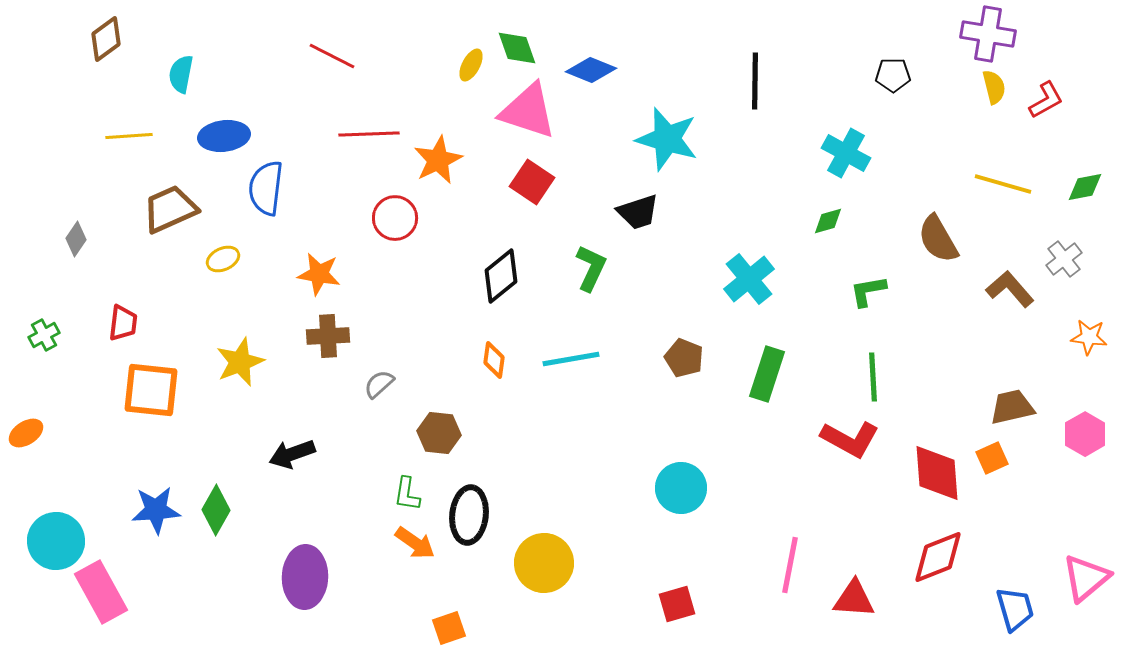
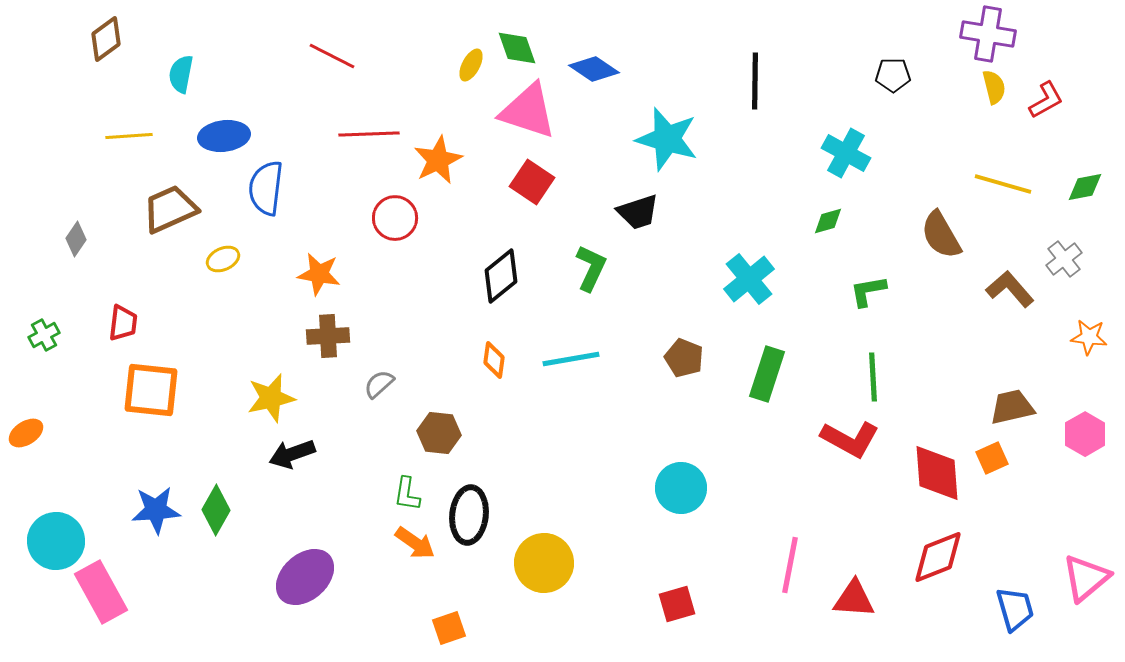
blue diamond at (591, 70): moved 3 px right, 1 px up; rotated 12 degrees clockwise
brown semicircle at (938, 239): moved 3 px right, 4 px up
yellow star at (240, 362): moved 31 px right, 36 px down; rotated 9 degrees clockwise
purple ellipse at (305, 577): rotated 46 degrees clockwise
